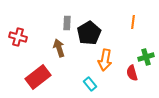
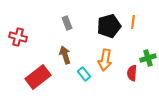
gray rectangle: rotated 24 degrees counterclockwise
black pentagon: moved 20 px right, 7 px up; rotated 15 degrees clockwise
brown arrow: moved 6 px right, 7 px down
green cross: moved 2 px right, 1 px down
red semicircle: rotated 21 degrees clockwise
cyan rectangle: moved 6 px left, 10 px up
